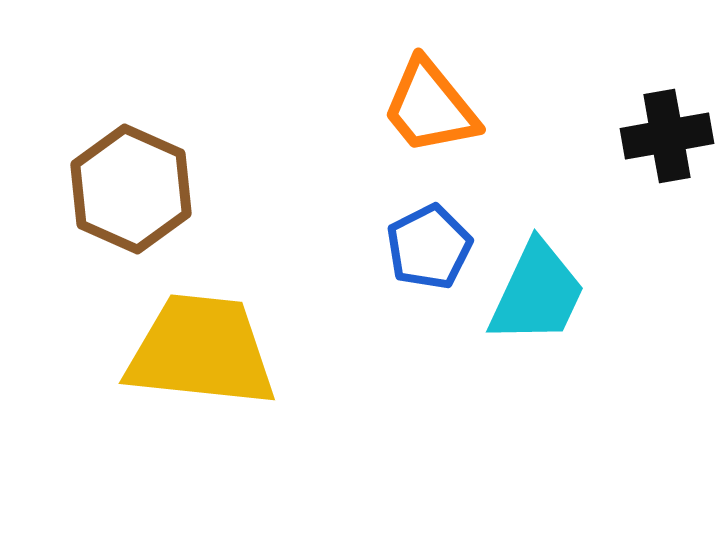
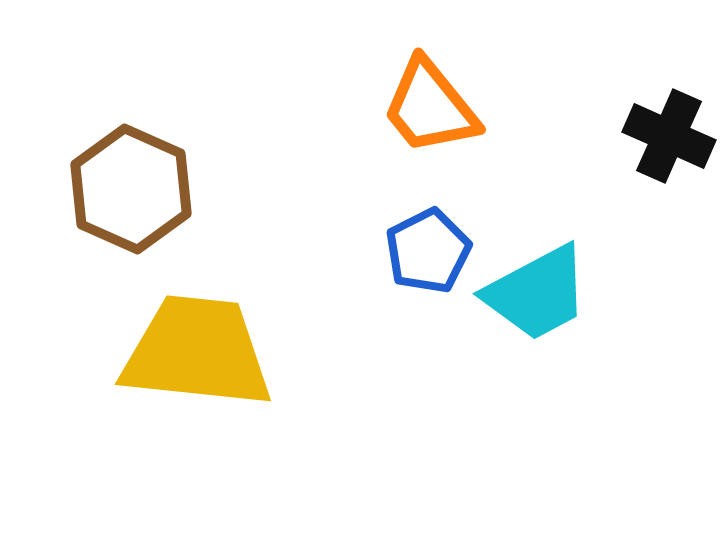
black cross: moved 2 px right; rotated 34 degrees clockwise
blue pentagon: moved 1 px left, 4 px down
cyan trapezoid: rotated 37 degrees clockwise
yellow trapezoid: moved 4 px left, 1 px down
